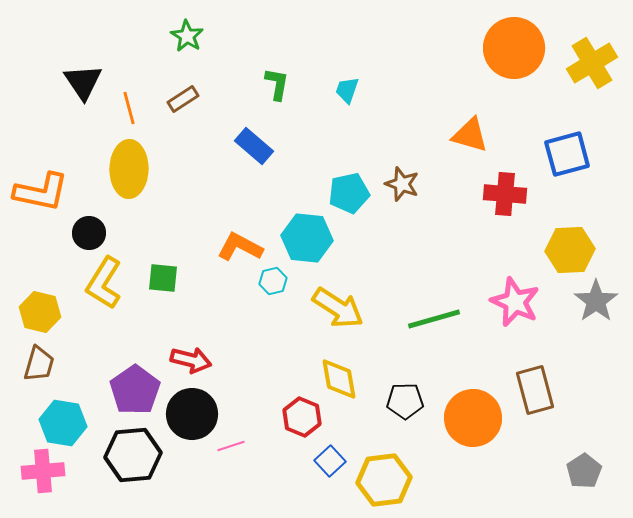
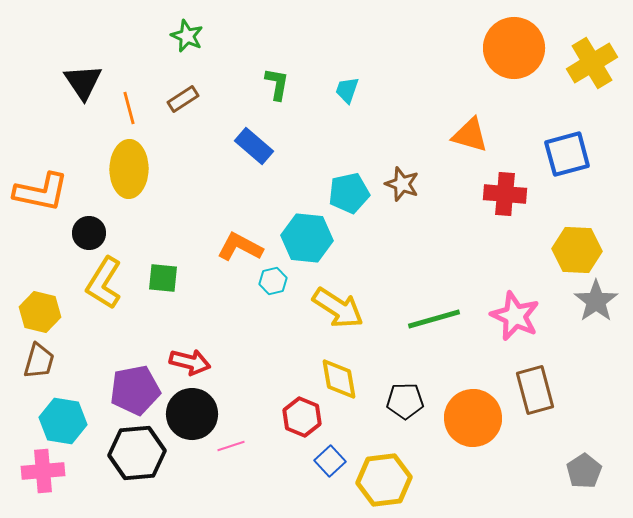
green star at (187, 36): rotated 8 degrees counterclockwise
yellow hexagon at (570, 250): moved 7 px right; rotated 6 degrees clockwise
pink star at (515, 302): moved 14 px down
red arrow at (191, 360): moved 1 px left, 2 px down
brown trapezoid at (39, 364): moved 3 px up
purple pentagon at (135, 390): rotated 24 degrees clockwise
cyan hexagon at (63, 423): moved 2 px up
black hexagon at (133, 455): moved 4 px right, 2 px up
